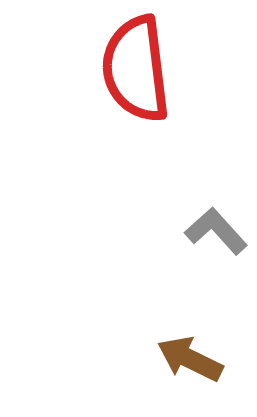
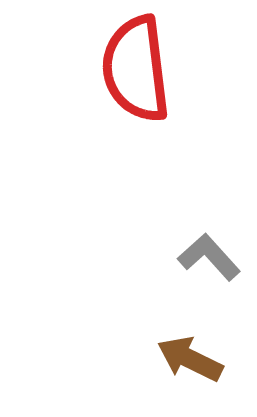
gray L-shape: moved 7 px left, 26 px down
